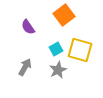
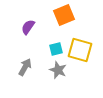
orange square: rotated 15 degrees clockwise
purple semicircle: rotated 70 degrees clockwise
cyan square: rotated 16 degrees clockwise
gray star: rotated 24 degrees counterclockwise
